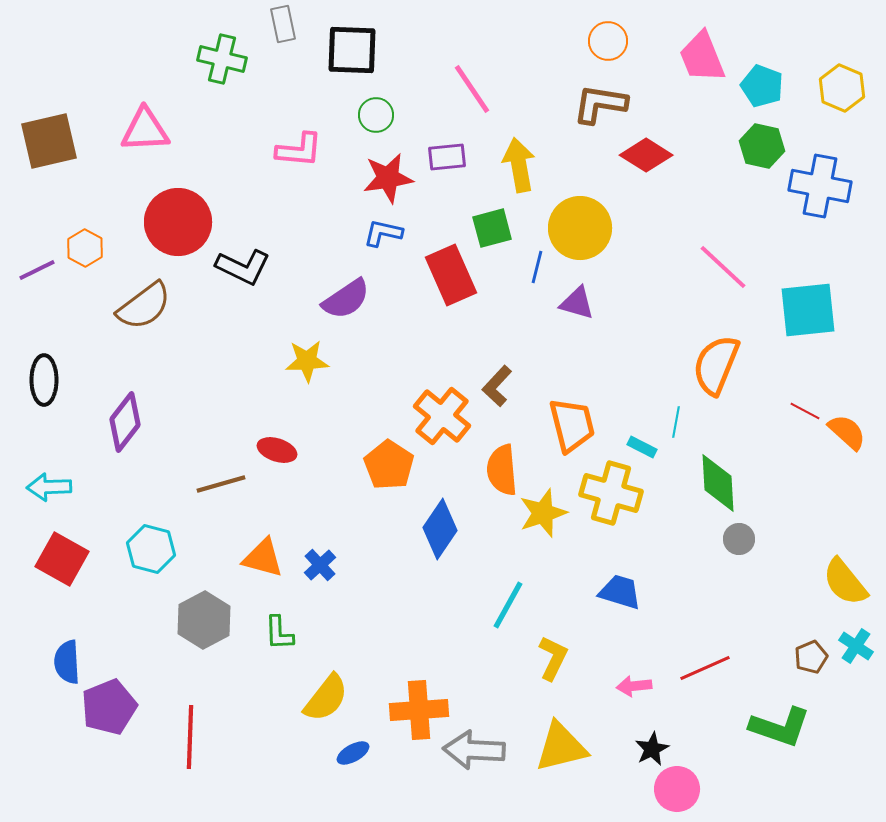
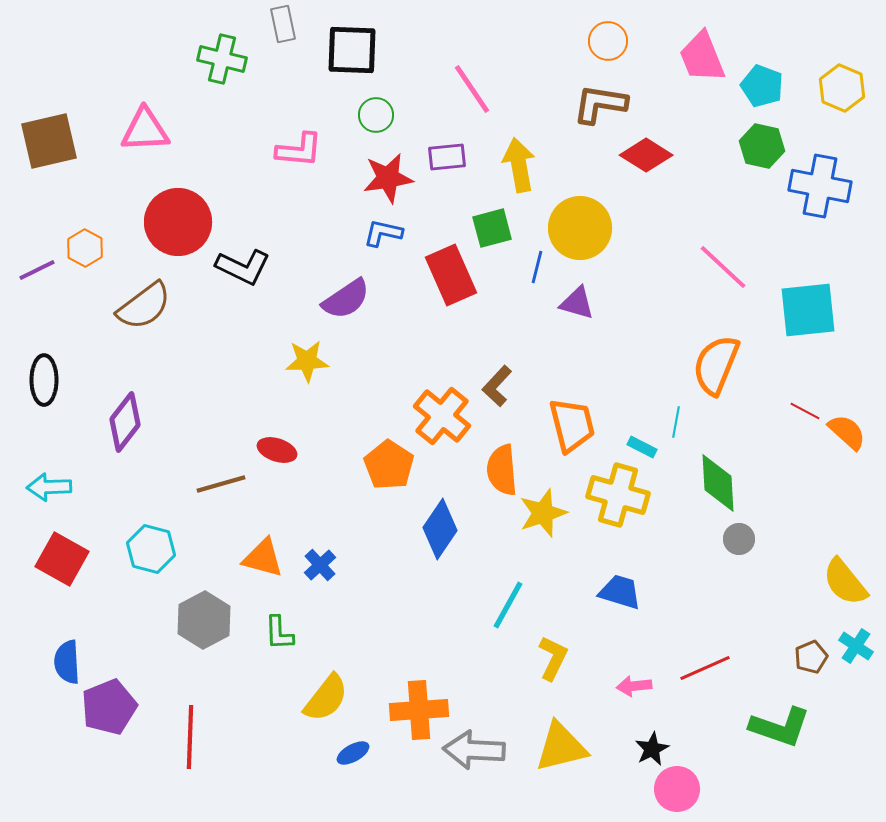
yellow cross at (611, 493): moved 7 px right, 2 px down
